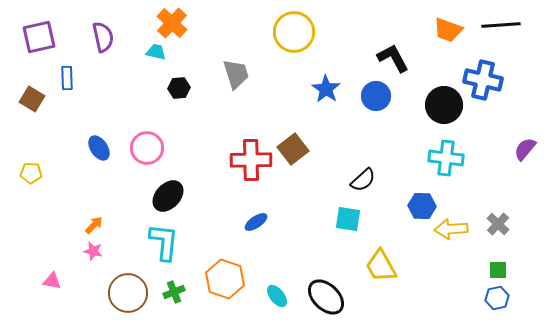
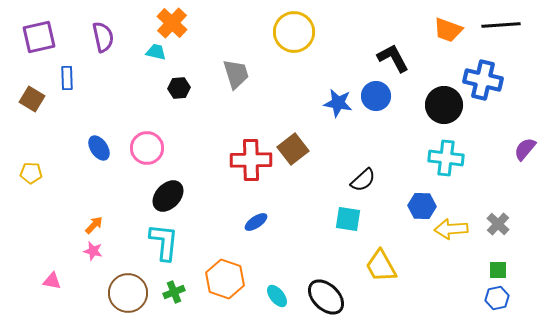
blue star at (326, 89): moved 12 px right, 14 px down; rotated 24 degrees counterclockwise
